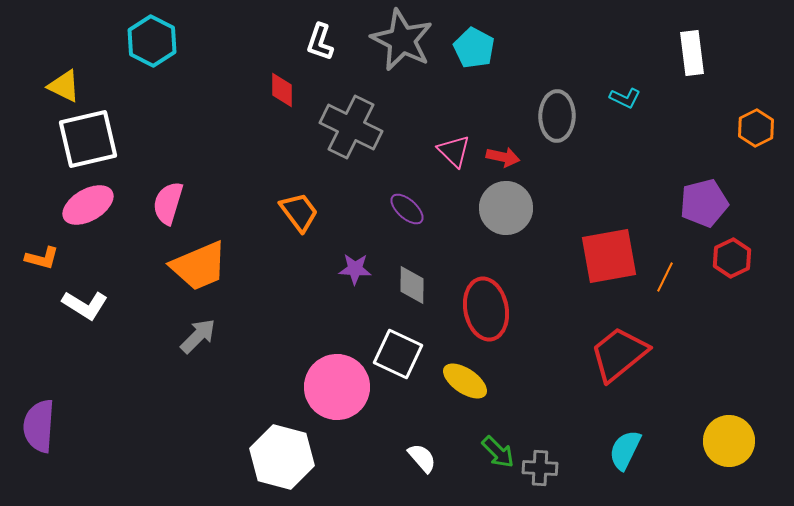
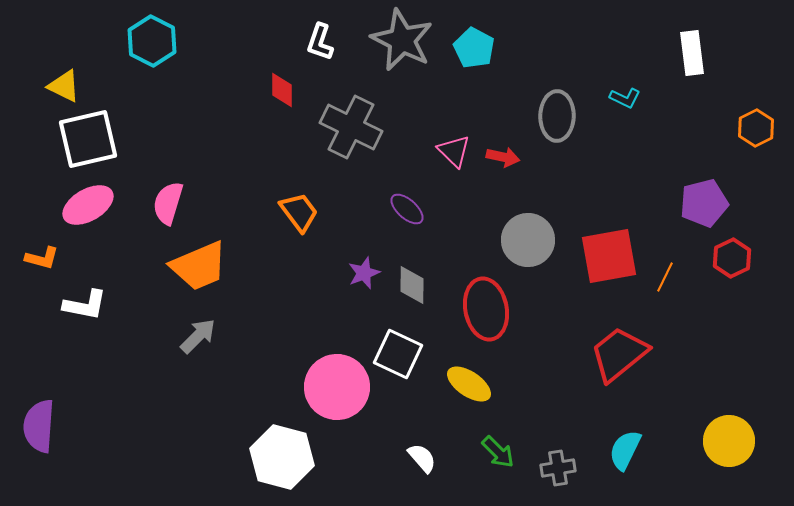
gray circle at (506, 208): moved 22 px right, 32 px down
purple star at (355, 269): moved 9 px right, 4 px down; rotated 24 degrees counterclockwise
white L-shape at (85, 305): rotated 21 degrees counterclockwise
yellow ellipse at (465, 381): moved 4 px right, 3 px down
gray cross at (540, 468): moved 18 px right; rotated 12 degrees counterclockwise
